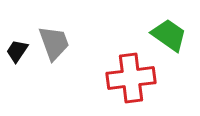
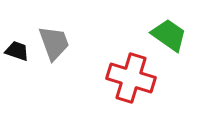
black trapezoid: rotated 75 degrees clockwise
red cross: rotated 24 degrees clockwise
